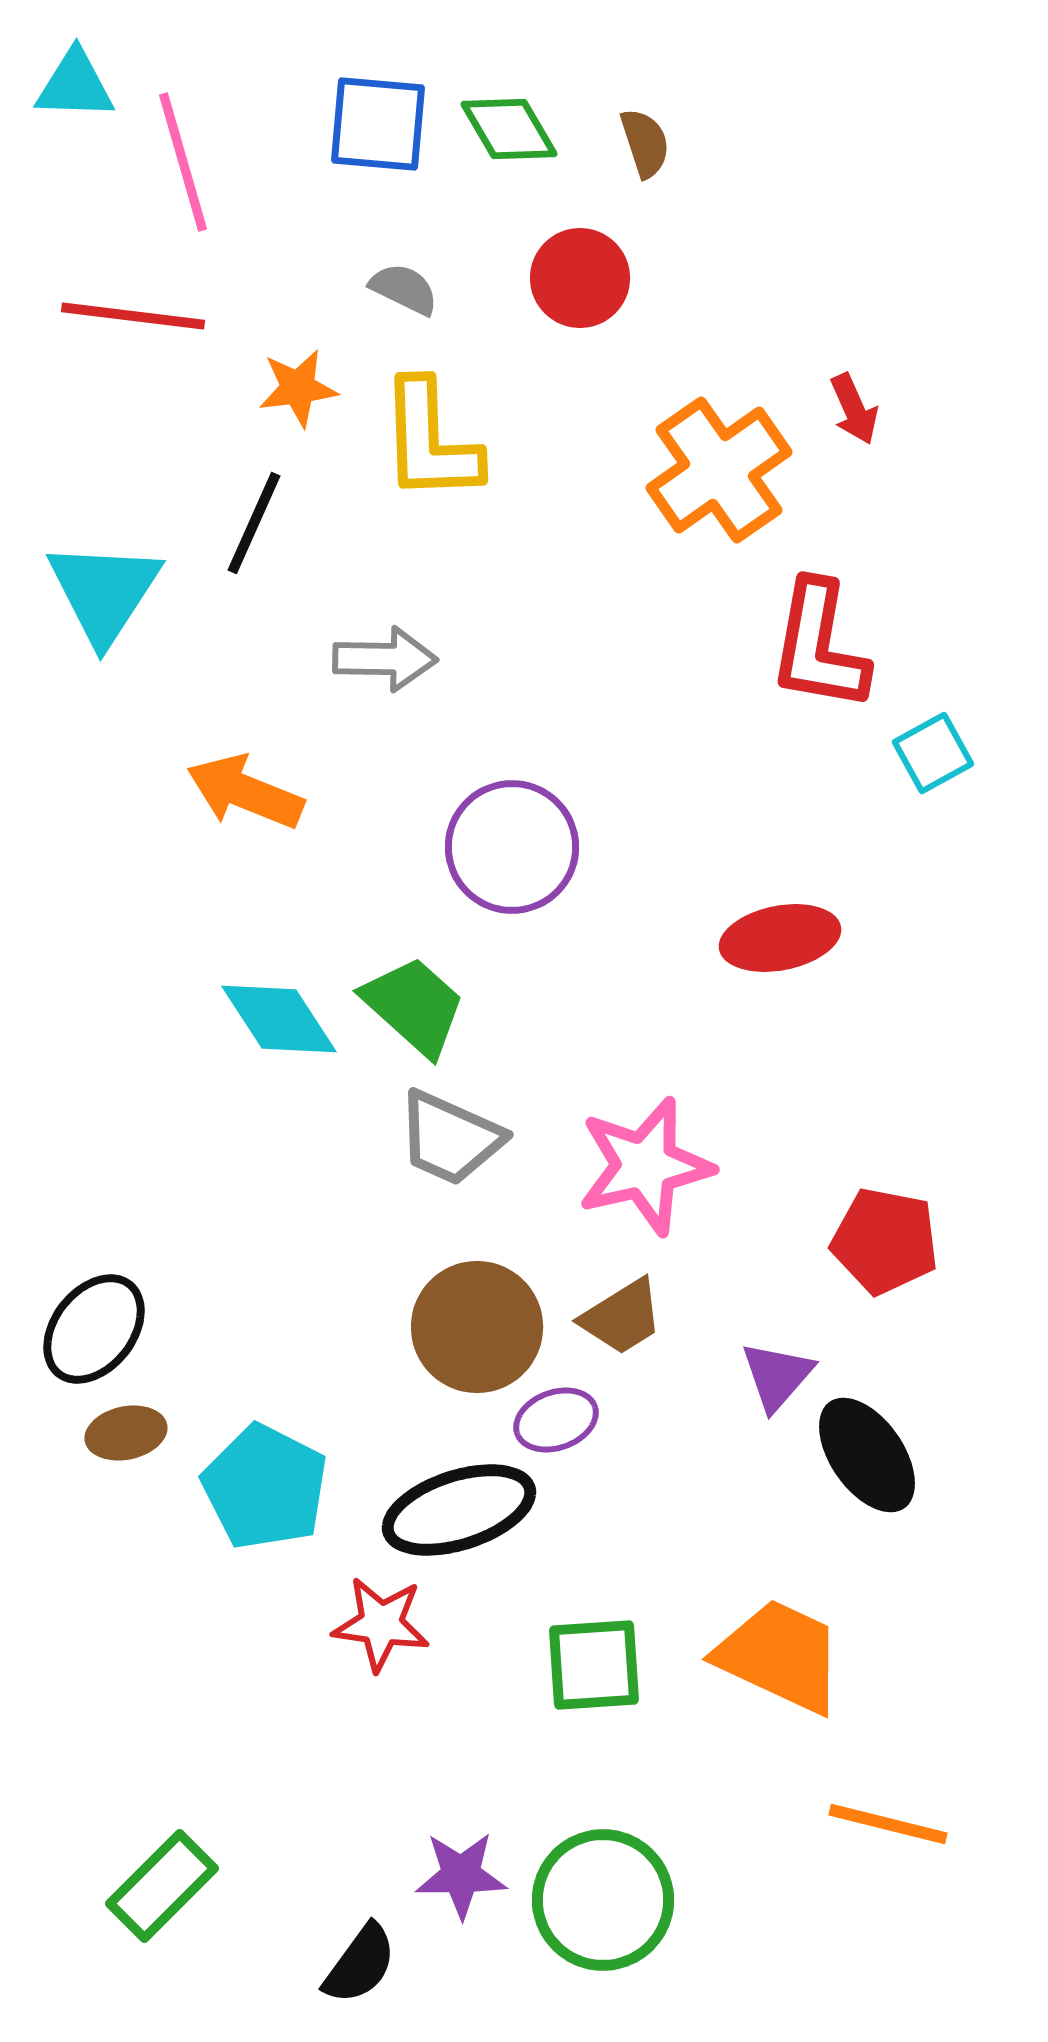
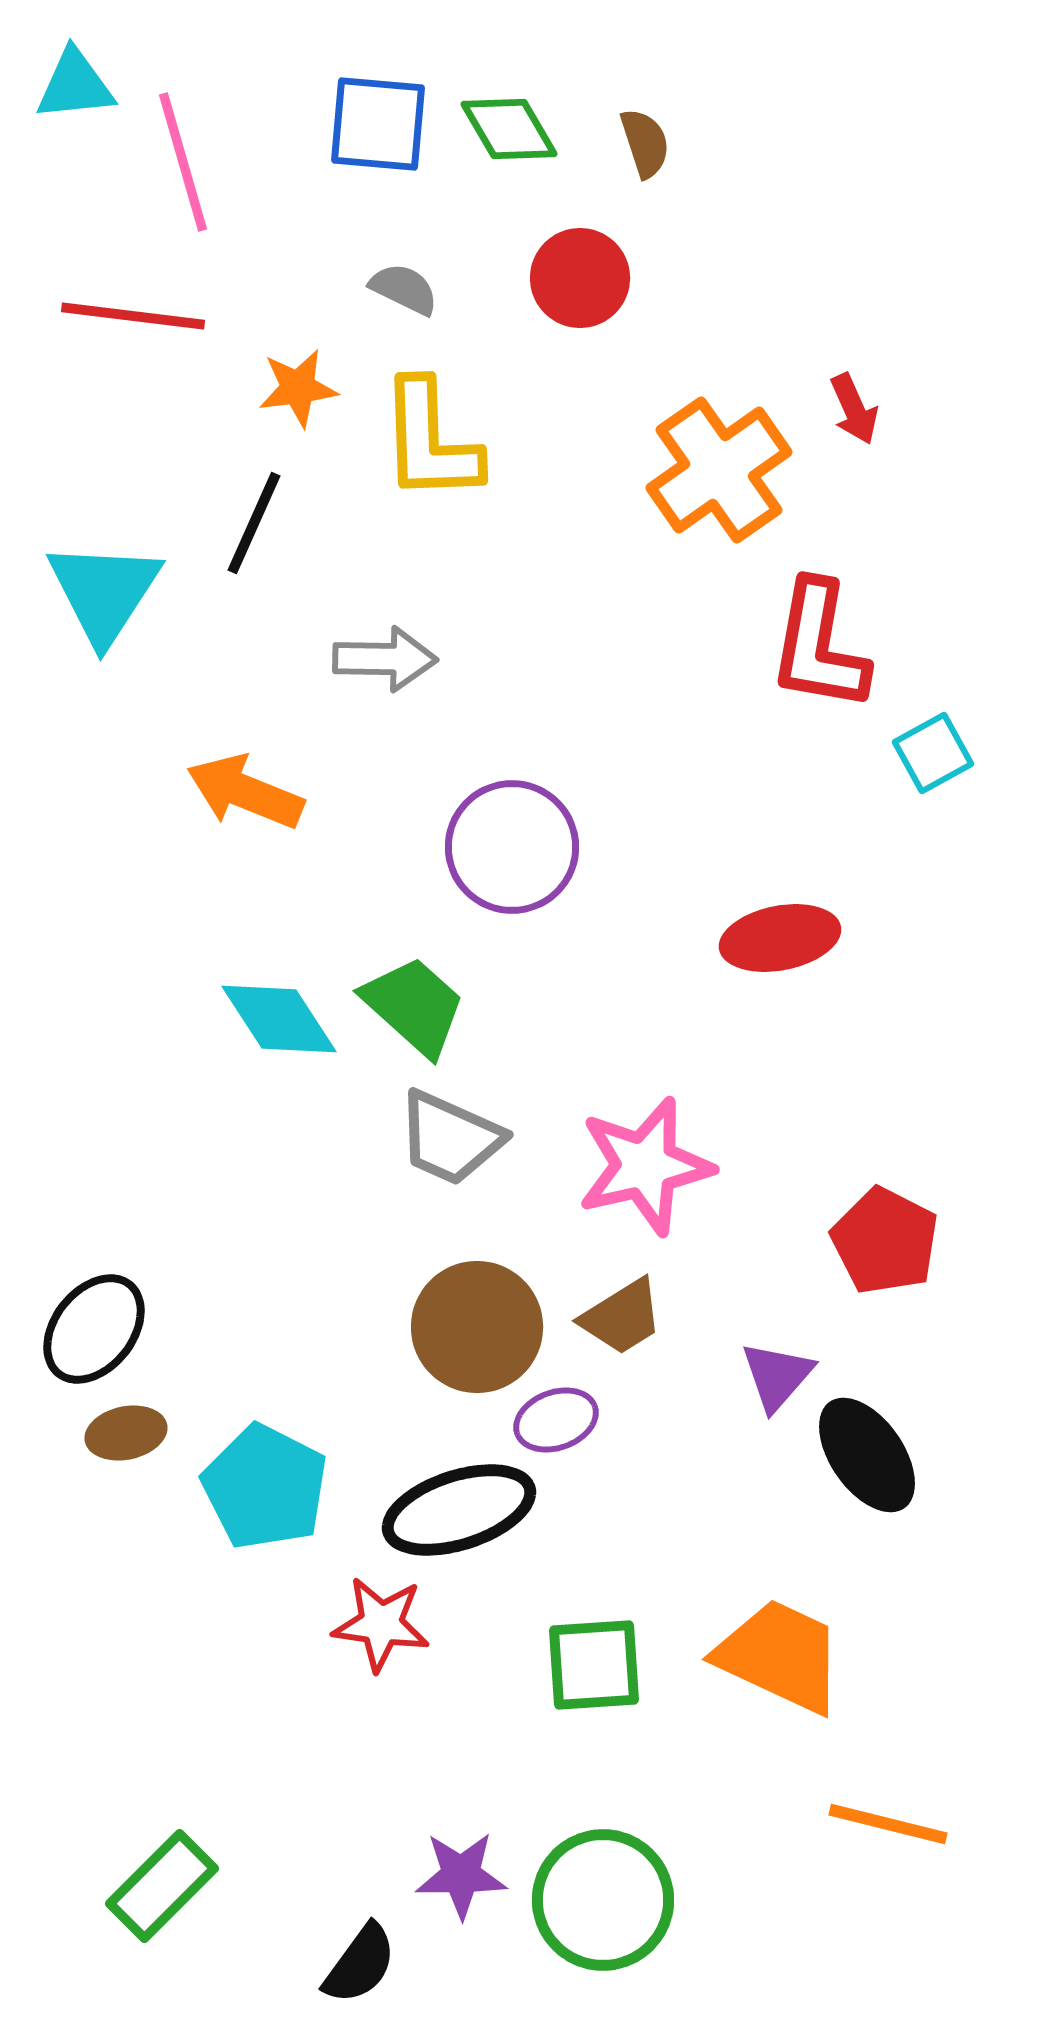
cyan triangle at (75, 85): rotated 8 degrees counterclockwise
red pentagon at (885, 1241): rotated 16 degrees clockwise
